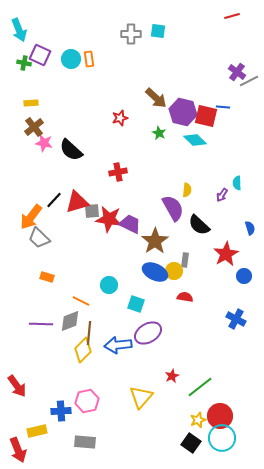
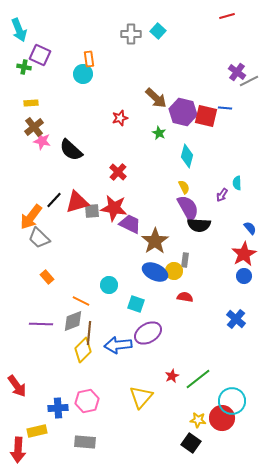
red line at (232, 16): moved 5 px left
cyan square at (158, 31): rotated 35 degrees clockwise
cyan circle at (71, 59): moved 12 px right, 15 px down
green cross at (24, 63): moved 4 px down
blue line at (223, 107): moved 2 px right, 1 px down
cyan diamond at (195, 140): moved 8 px left, 16 px down; rotated 60 degrees clockwise
pink star at (44, 143): moved 2 px left, 2 px up
red cross at (118, 172): rotated 36 degrees counterclockwise
yellow semicircle at (187, 190): moved 3 px left, 3 px up; rotated 32 degrees counterclockwise
purple semicircle at (173, 208): moved 15 px right
red star at (109, 219): moved 5 px right, 11 px up
black semicircle at (199, 225): rotated 40 degrees counterclockwise
blue semicircle at (250, 228): rotated 24 degrees counterclockwise
red star at (226, 254): moved 18 px right
orange rectangle at (47, 277): rotated 32 degrees clockwise
blue cross at (236, 319): rotated 12 degrees clockwise
gray diamond at (70, 321): moved 3 px right
green line at (200, 387): moved 2 px left, 8 px up
blue cross at (61, 411): moved 3 px left, 3 px up
red circle at (220, 416): moved 2 px right, 2 px down
yellow star at (198, 420): rotated 28 degrees clockwise
cyan circle at (222, 438): moved 10 px right, 37 px up
red arrow at (18, 450): rotated 25 degrees clockwise
